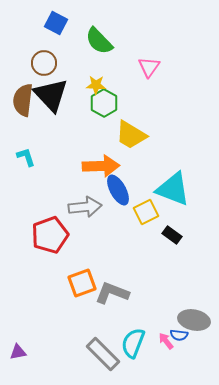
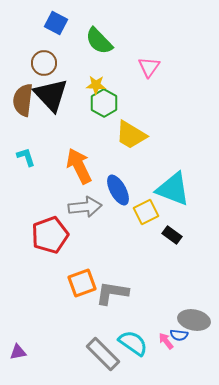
orange arrow: moved 22 px left; rotated 114 degrees counterclockwise
gray L-shape: rotated 12 degrees counterclockwise
cyan semicircle: rotated 104 degrees clockwise
